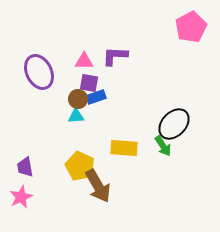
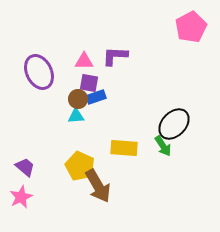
purple trapezoid: rotated 140 degrees clockwise
